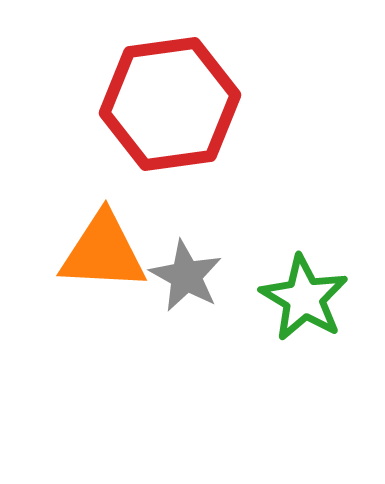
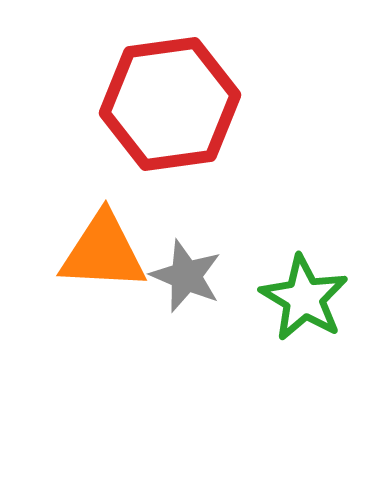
gray star: rotated 6 degrees counterclockwise
